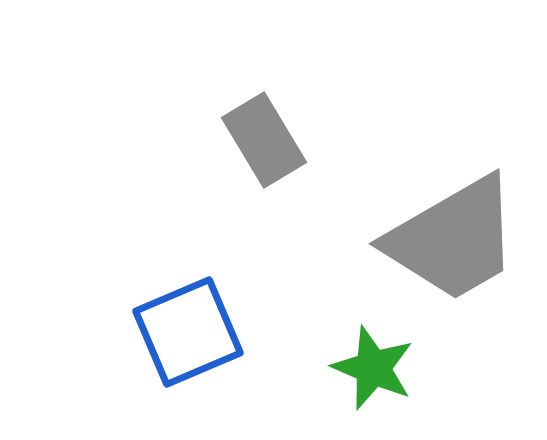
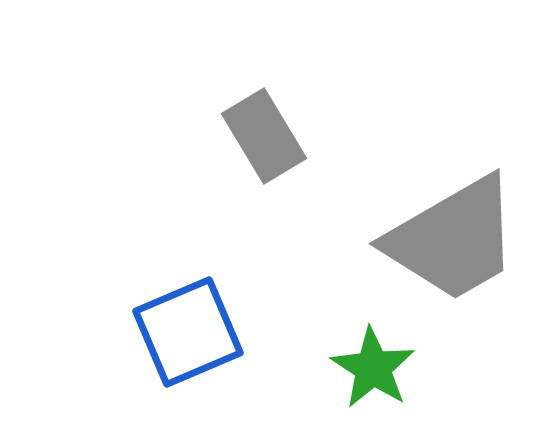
gray rectangle: moved 4 px up
green star: rotated 10 degrees clockwise
